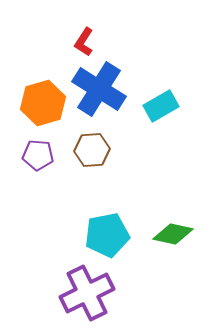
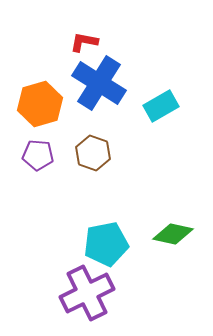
red L-shape: rotated 68 degrees clockwise
blue cross: moved 6 px up
orange hexagon: moved 3 px left, 1 px down
brown hexagon: moved 1 px right, 3 px down; rotated 24 degrees clockwise
cyan pentagon: moved 1 px left, 9 px down
